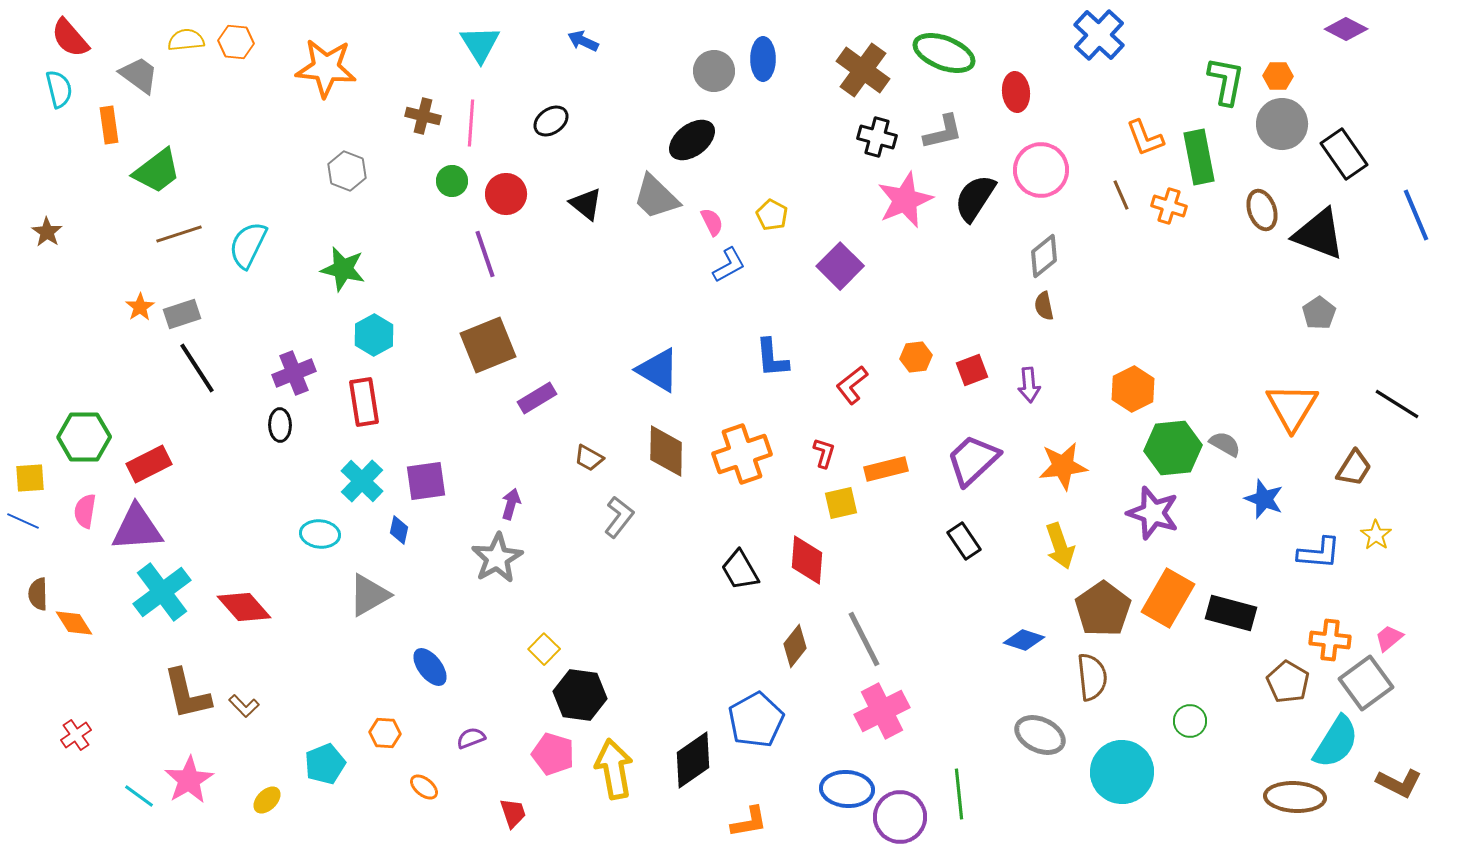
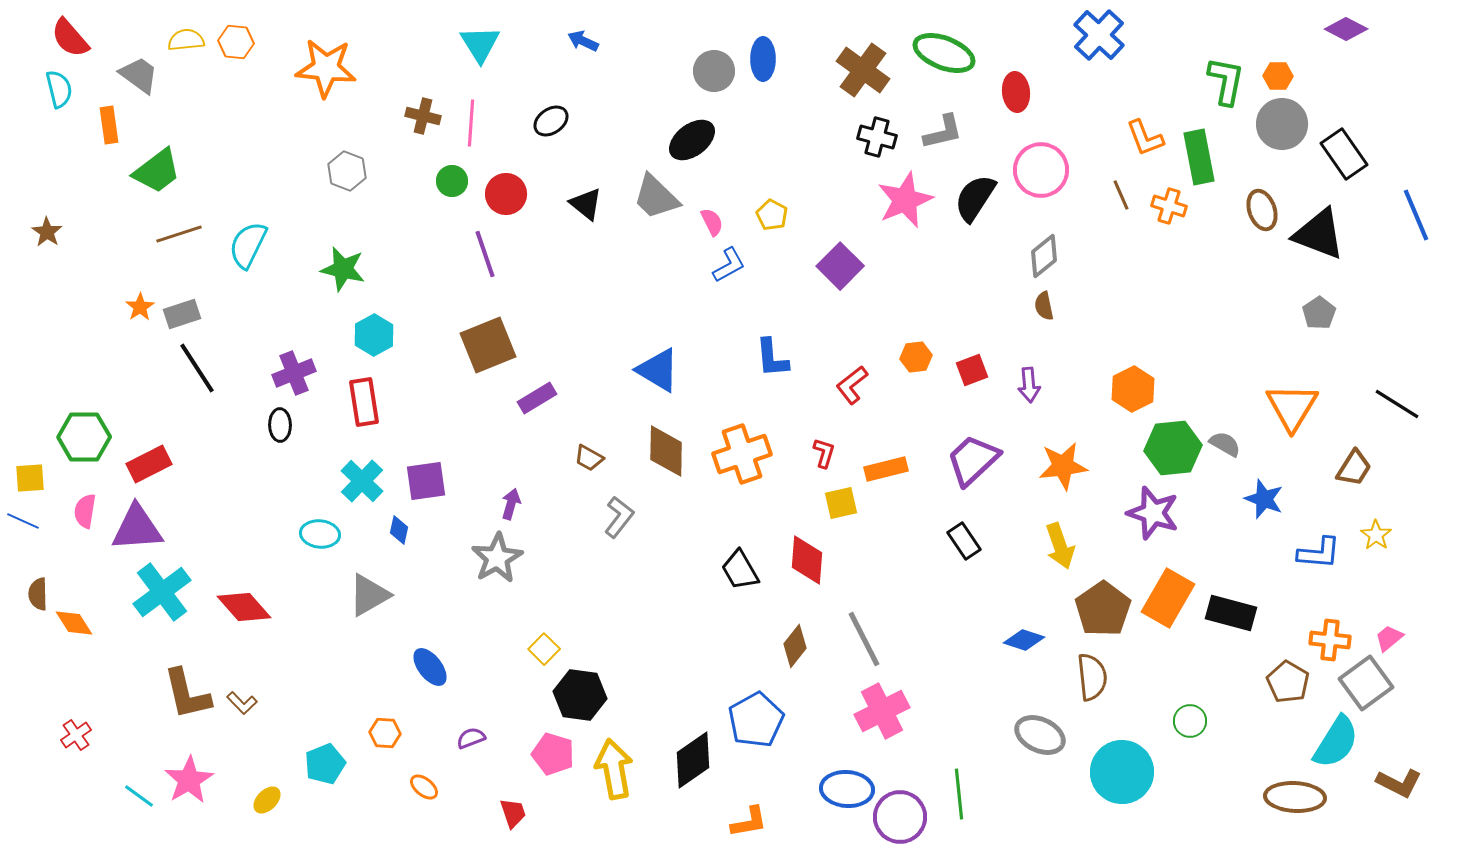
brown L-shape at (244, 706): moved 2 px left, 3 px up
